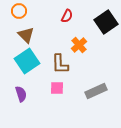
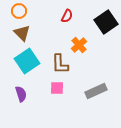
brown triangle: moved 4 px left, 2 px up
